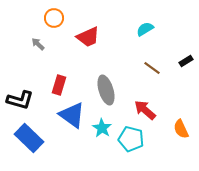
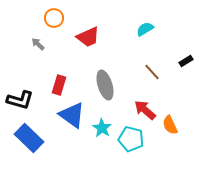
brown line: moved 4 px down; rotated 12 degrees clockwise
gray ellipse: moved 1 px left, 5 px up
orange semicircle: moved 11 px left, 4 px up
